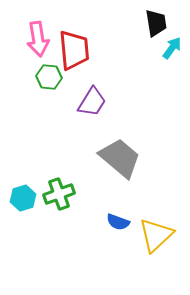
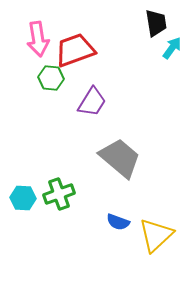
red trapezoid: moved 1 px right; rotated 105 degrees counterclockwise
green hexagon: moved 2 px right, 1 px down
cyan hexagon: rotated 20 degrees clockwise
